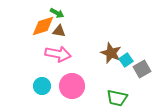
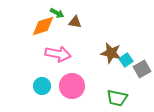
brown triangle: moved 16 px right, 9 px up
brown star: rotated 10 degrees counterclockwise
